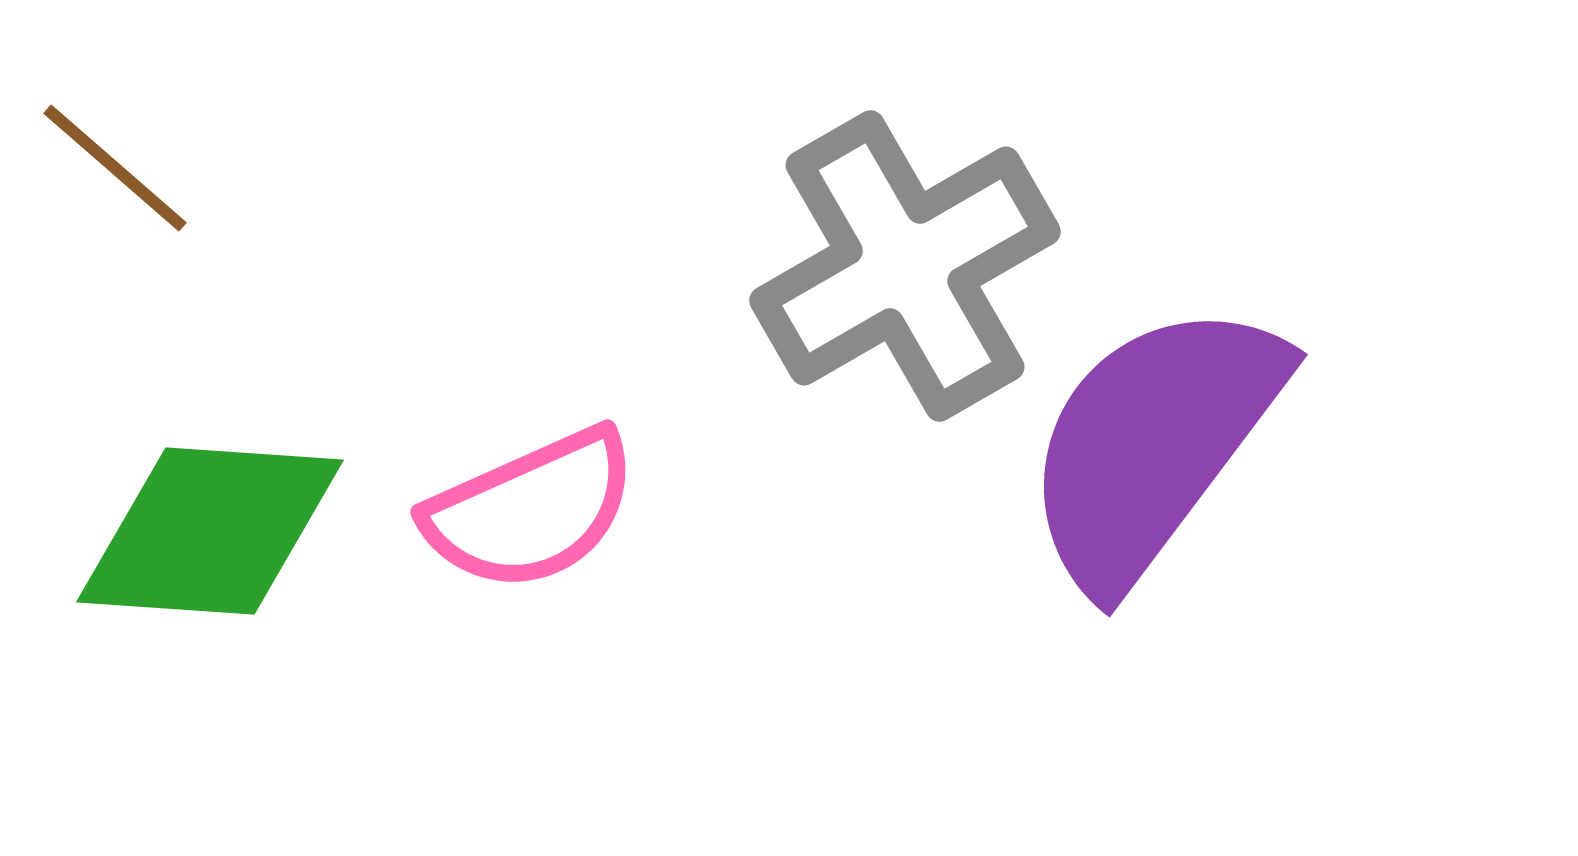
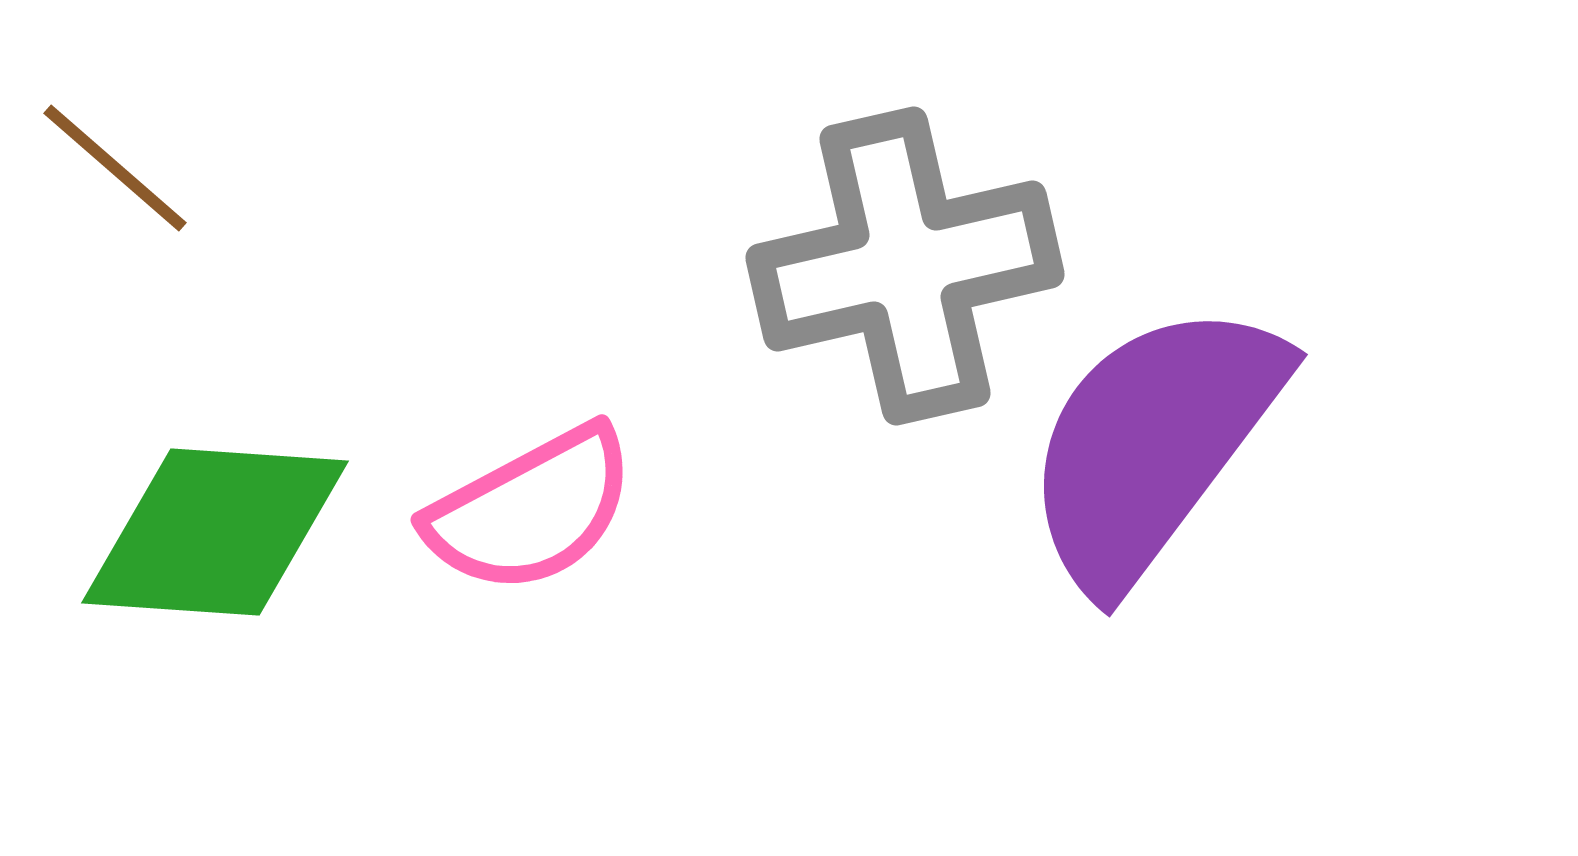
gray cross: rotated 17 degrees clockwise
pink semicircle: rotated 4 degrees counterclockwise
green diamond: moved 5 px right, 1 px down
